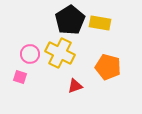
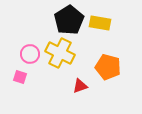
black pentagon: moved 1 px left
red triangle: moved 5 px right
